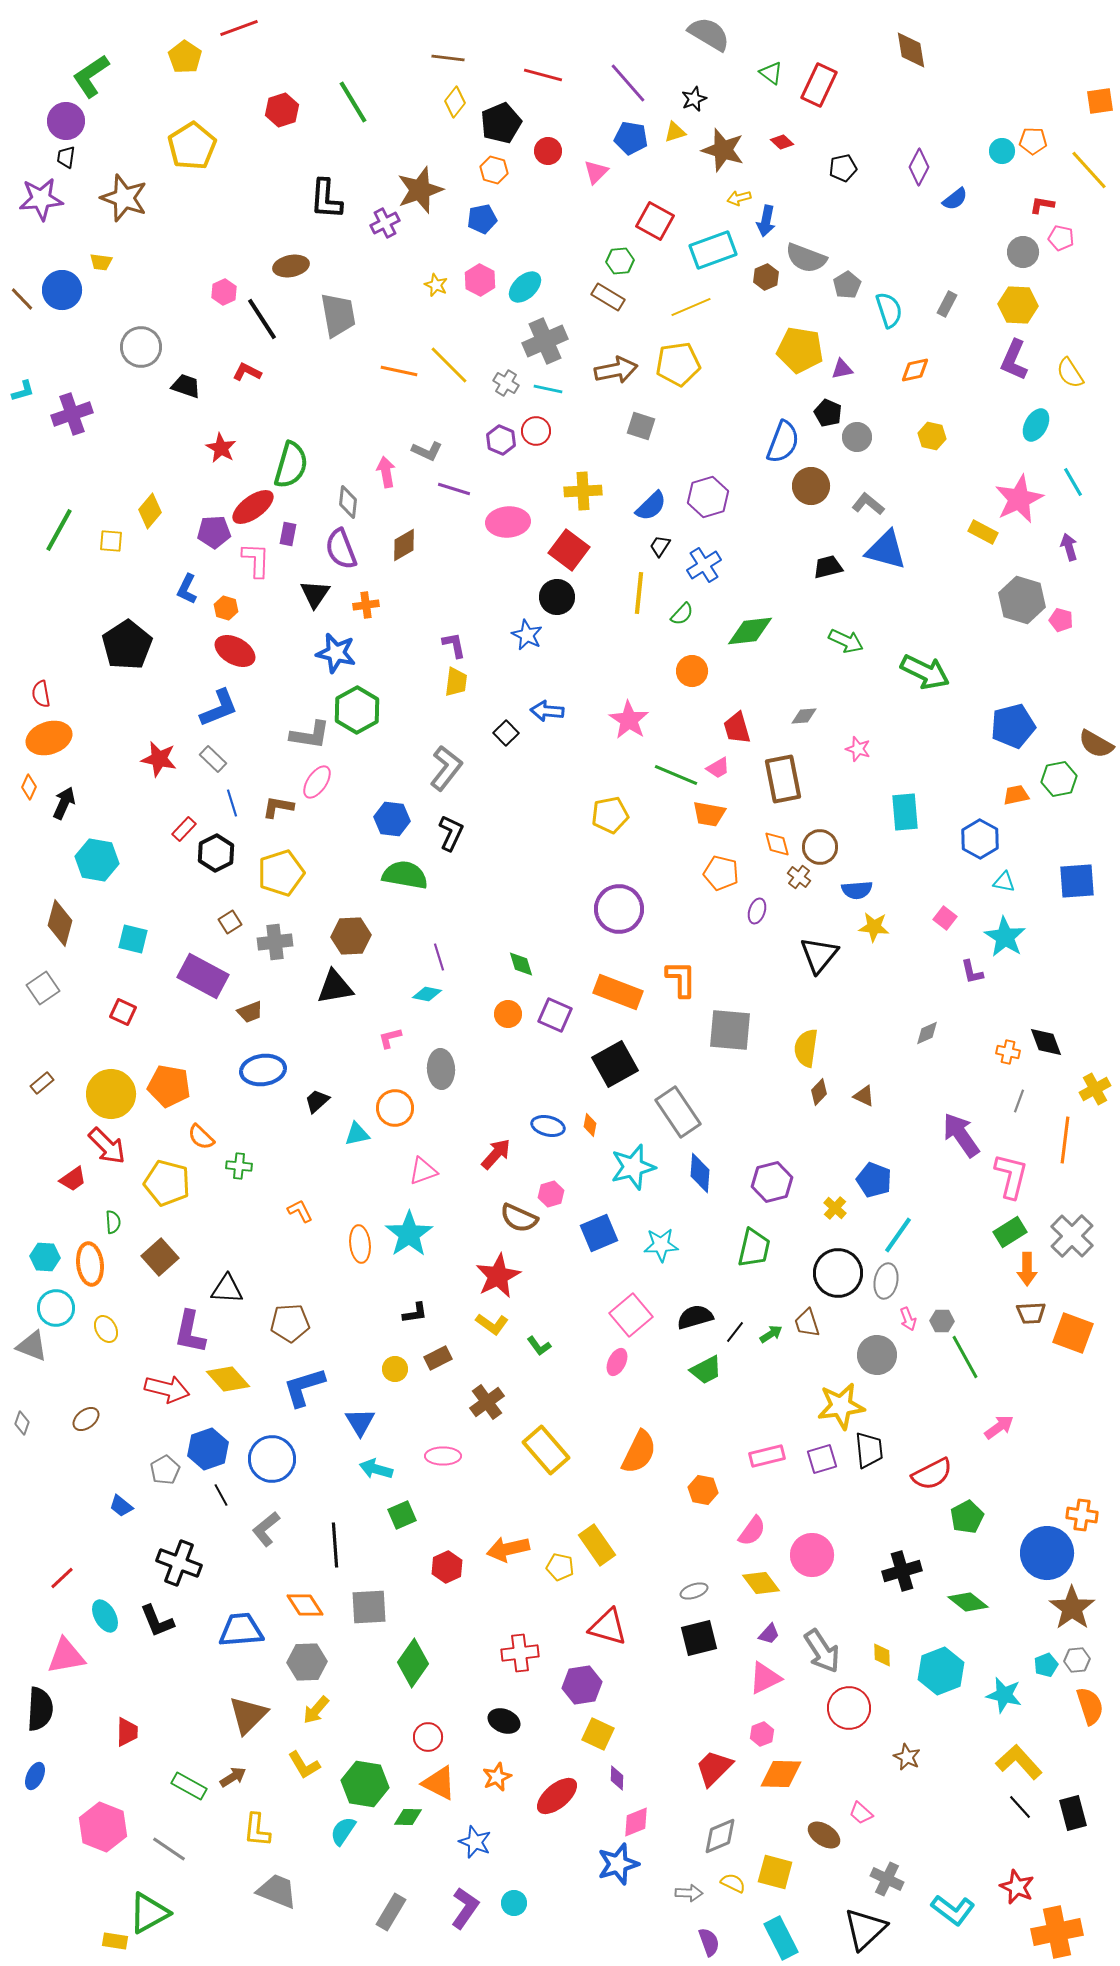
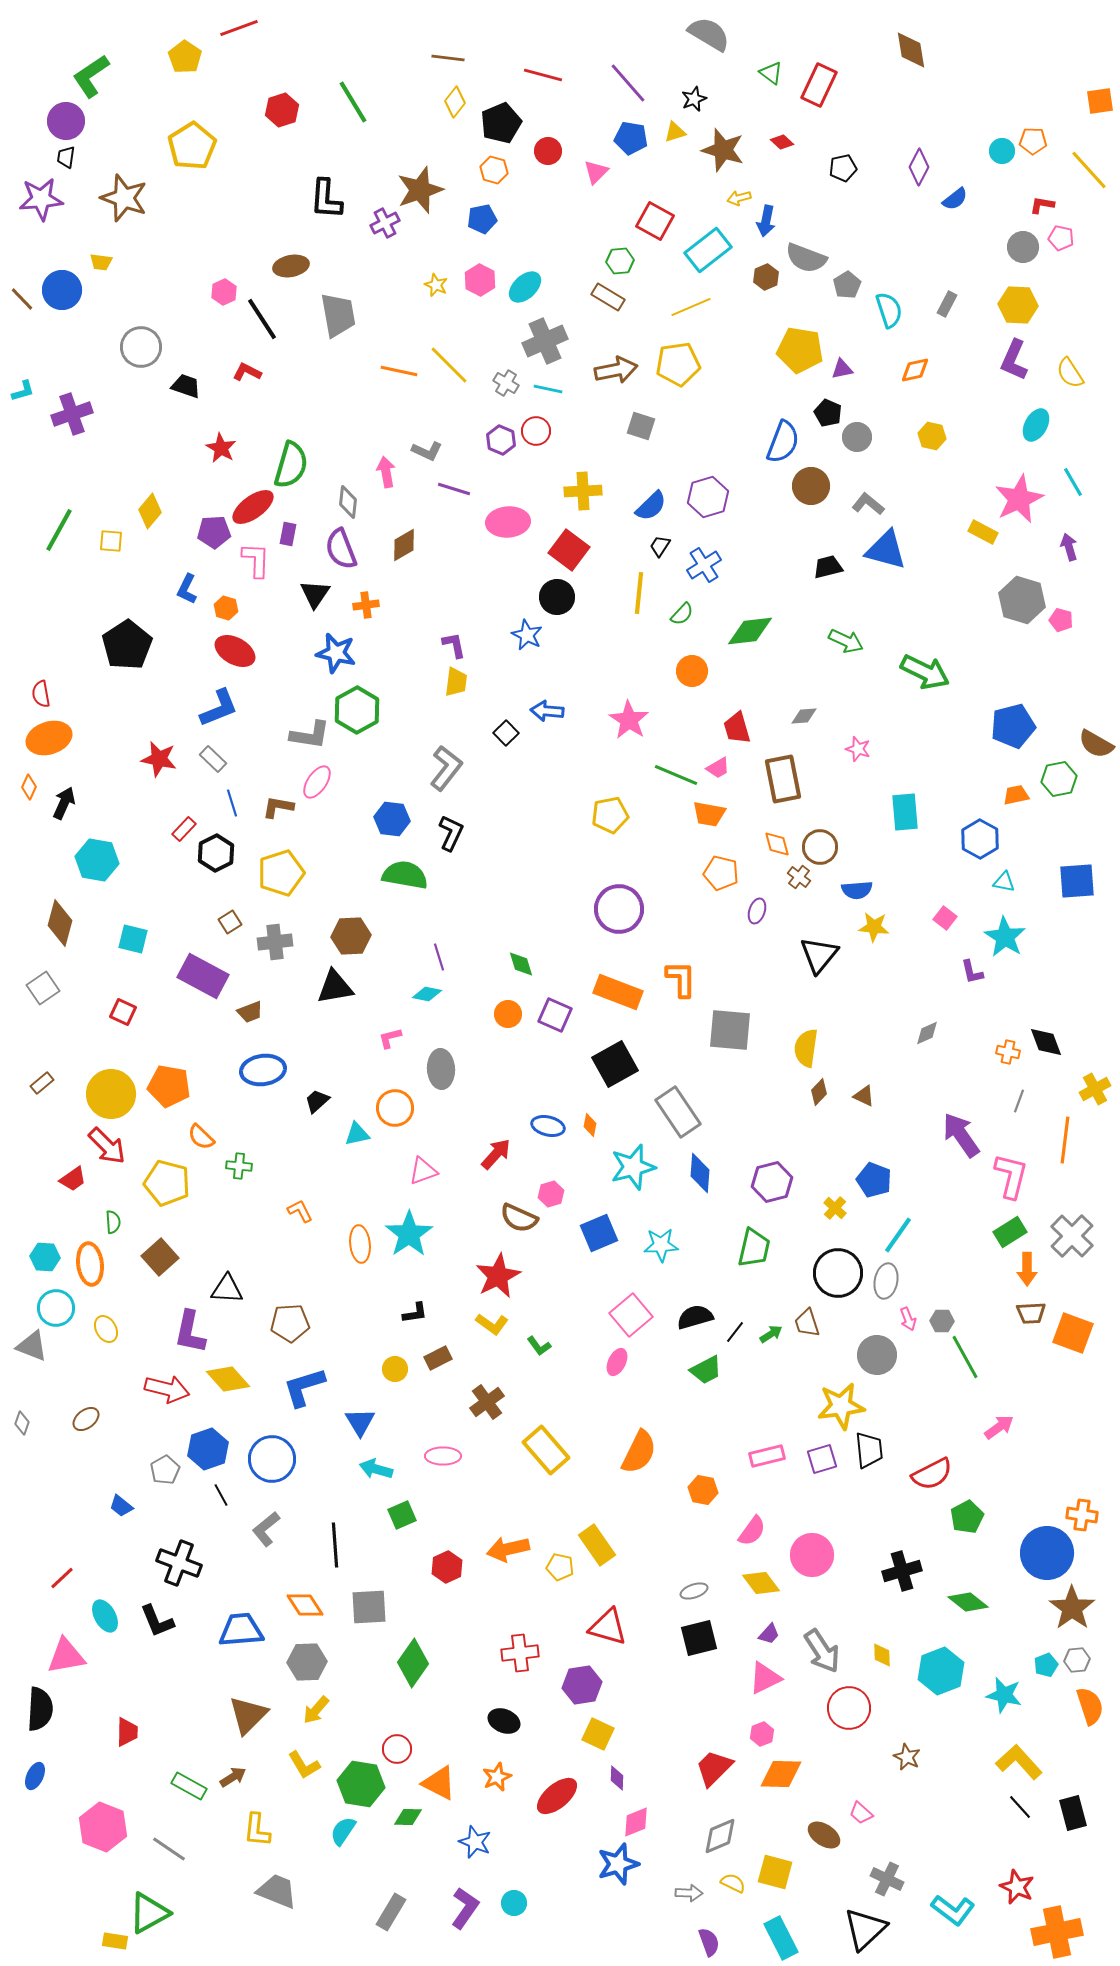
cyan rectangle at (713, 250): moved 5 px left; rotated 18 degrees counterclockwise
gray circle at (1023, 252): moved 5 px up
red circle at (428, 1737): moved 31 px left, 12 px down
green hexagon at (365, 1784): moved 4 px left
